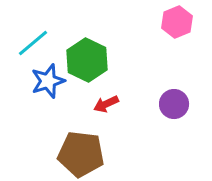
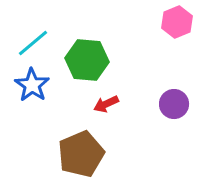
green hexagon: rotated 21 degrees counterclockwise
blue star: moved 16 px left, 4 px down; rotated 20 degrees counterclockwise
brown pentagon: rotated 30 degrees counterclockwise
